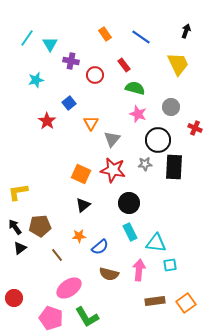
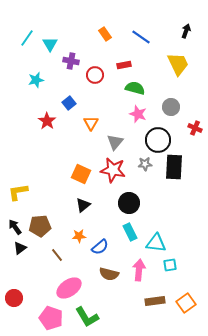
red rectangle at (124, 65): rotated 64 degrees counterclockwise
gray triangle at (112, 139): moved 3 px right, 3 px down
